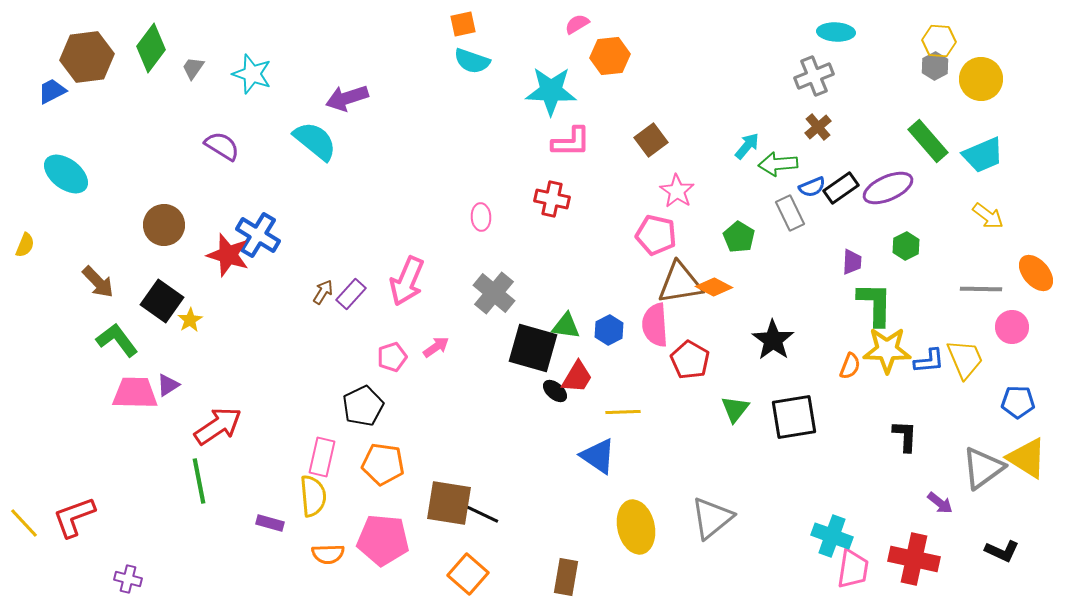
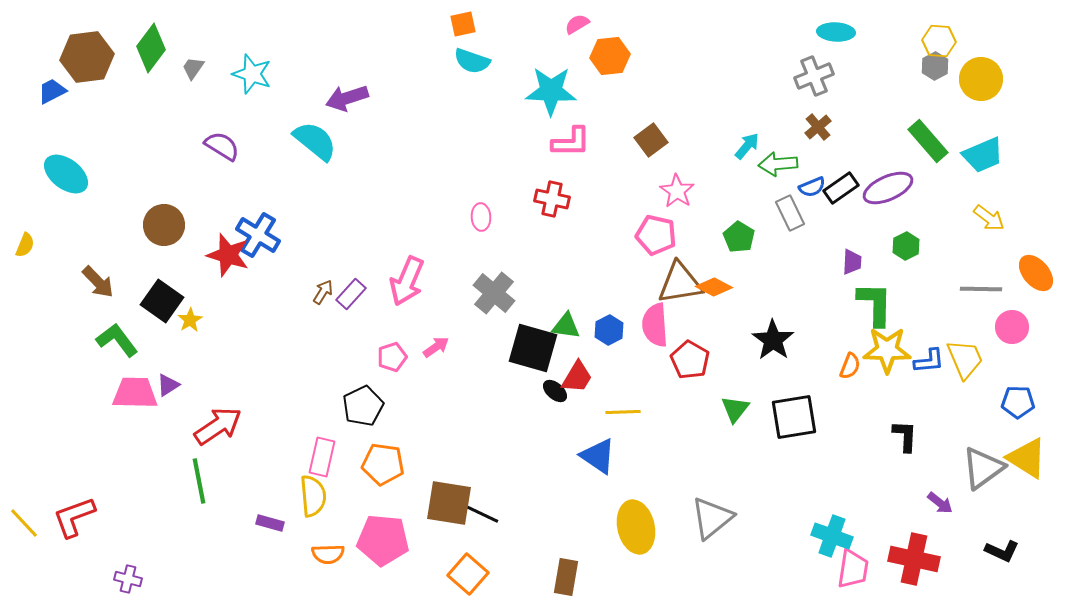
yellow arrow at (988, 216): moved 1 px right, 2 px down
